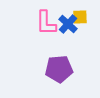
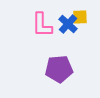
pink L-shape: moved 4 px left, 2 px down
